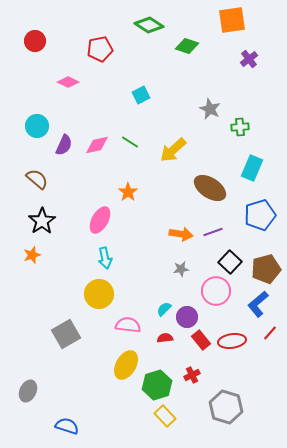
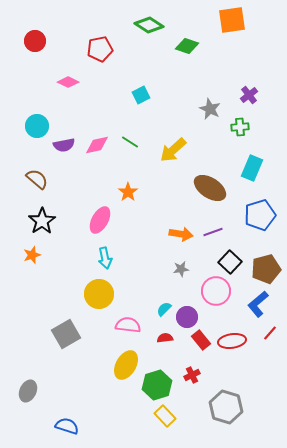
purple cross at (249, 59): moved 36 px down
purple semicircle at (64, 145): rotated 55 degrees clockwise
